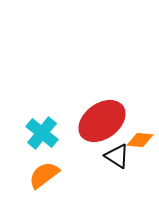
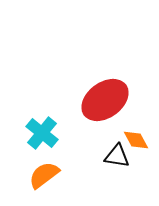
red ellipse: moved 3 px right, 21 px up
orange diamond: moved 4 px left; rotated 56 degrees clockwise
black triangle: rotated 24 degrees counterclockwise
